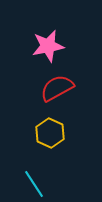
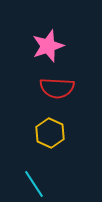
pink star: rotated 8 degrees counterclockwise
red semicircle: rotated 148 degrees counterclockwise
